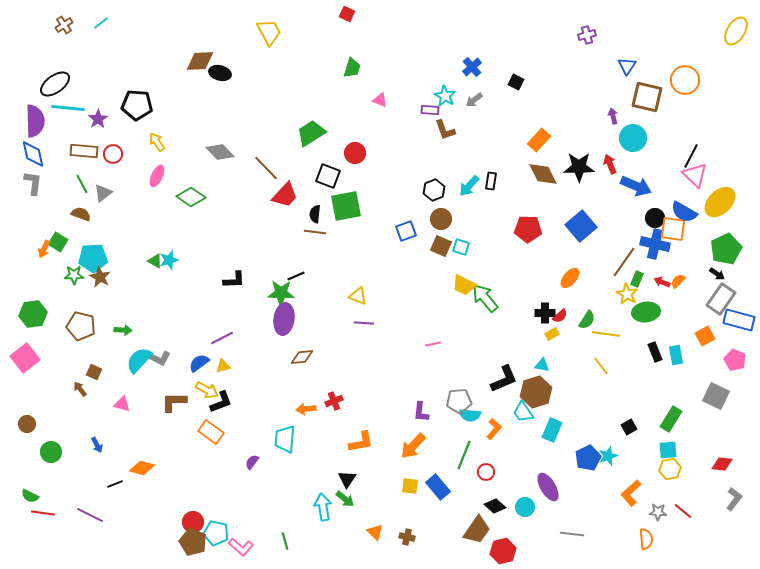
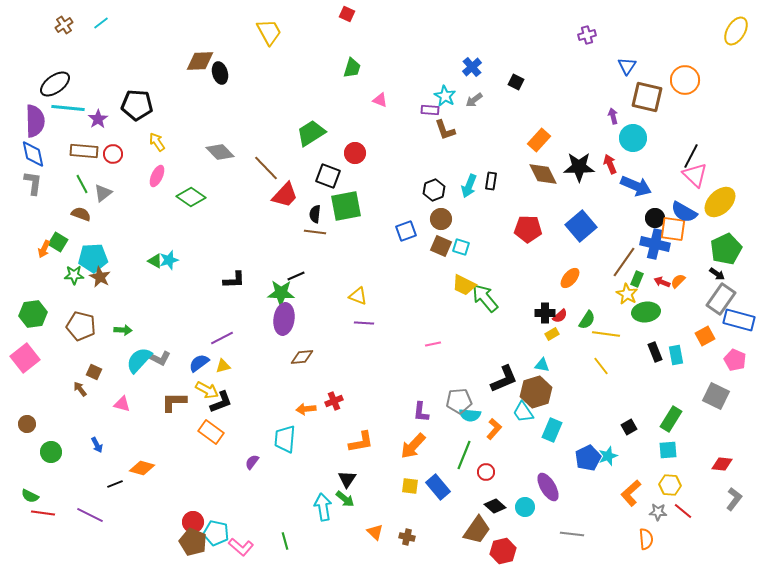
black ellipse at (220, 73): rotated 60 degrees clockwise
cyan arrow at (469, 186): rotated 20 degrees counterclockwise
yellow hexagon at (670, 469): moved 16 px down; rotated 15 degrees clockwise
